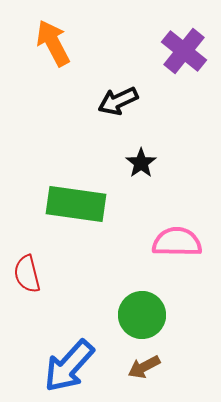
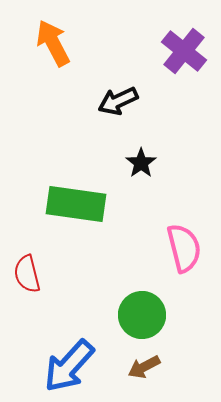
pink semicircle: moved 7 px right, 6 px down; rotated 75 degrees clockwise
